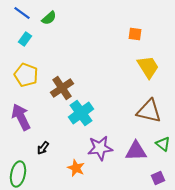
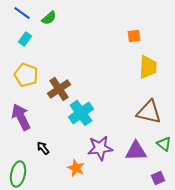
orange square: moved 1 px left, 2 px down; rotated 16 degrees counterclockwise
yellow trapezoid: rotated 35 degrees clockwise
brown cross: moved 3 px left, 1 px down
brown triangle: moved 1 px down
green triangle: moved 1 px right
black arrow: rotated 104 degrees clockwise
